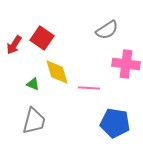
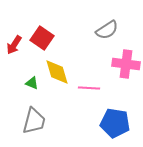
green triangle: moved 1 px left, 1 px up
